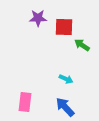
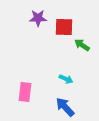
pink rectangle: moved 10 px up
